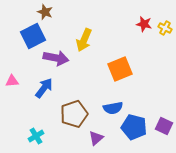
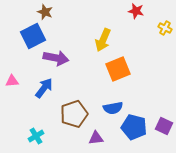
red star: moved 8 px left, 13 px up
yellow arrow: moved 19 px right
orange square: moved 2 px left
purple triangle: rotated 35 degrees clockwise
